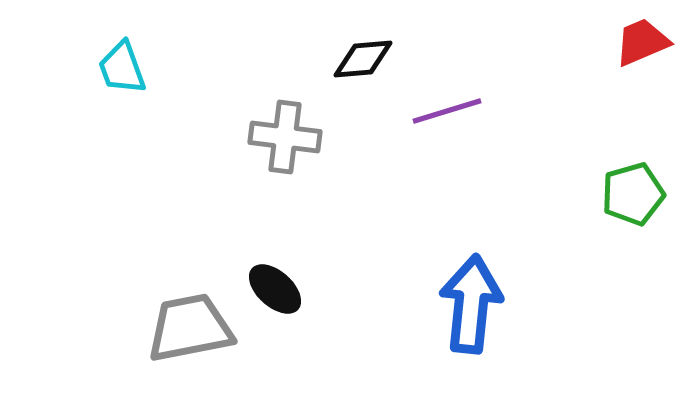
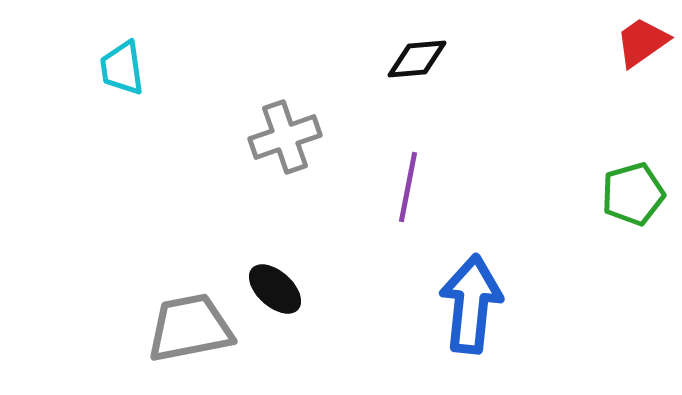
red trapezoid: rotated 12 degrees counterclockwise
black diamond: moved 54 px right
cyan trapezoid: rotated 12 degrees clockwise
purple line: moved 39 px left, 76 px down; rotated 62 degrees counterclockwise
gray cross: rotated 26 degrees counterclockwise
